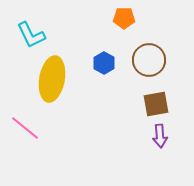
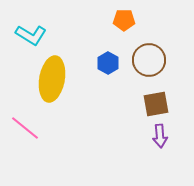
orange pentagon: moved 2 px down
cyan L-shape: rotated 32 degrees counterclockwise
blue hexagon: moved 4 px right
